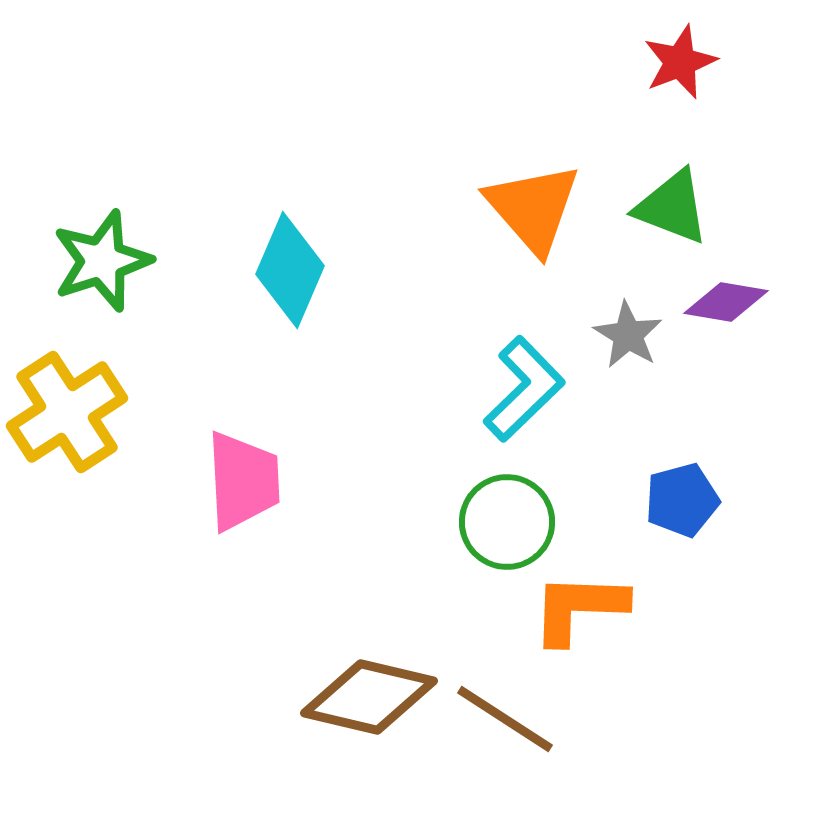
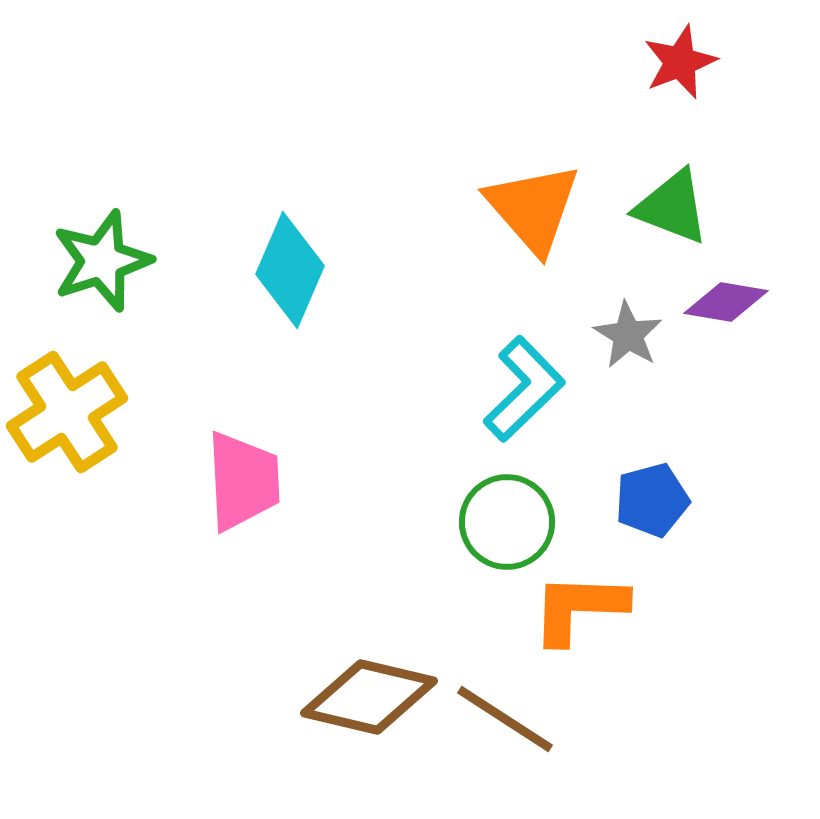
blue pentagon: moved 30 px left
